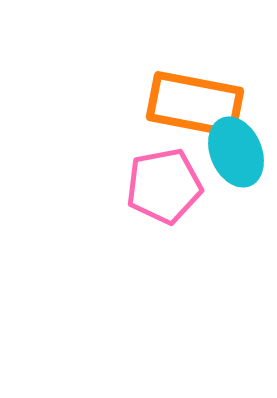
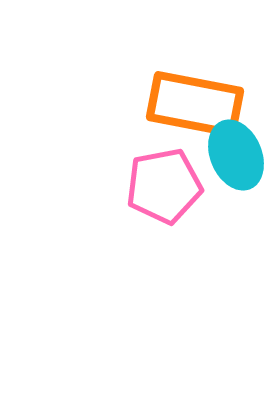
cyan ellipse: moved 3 px down
